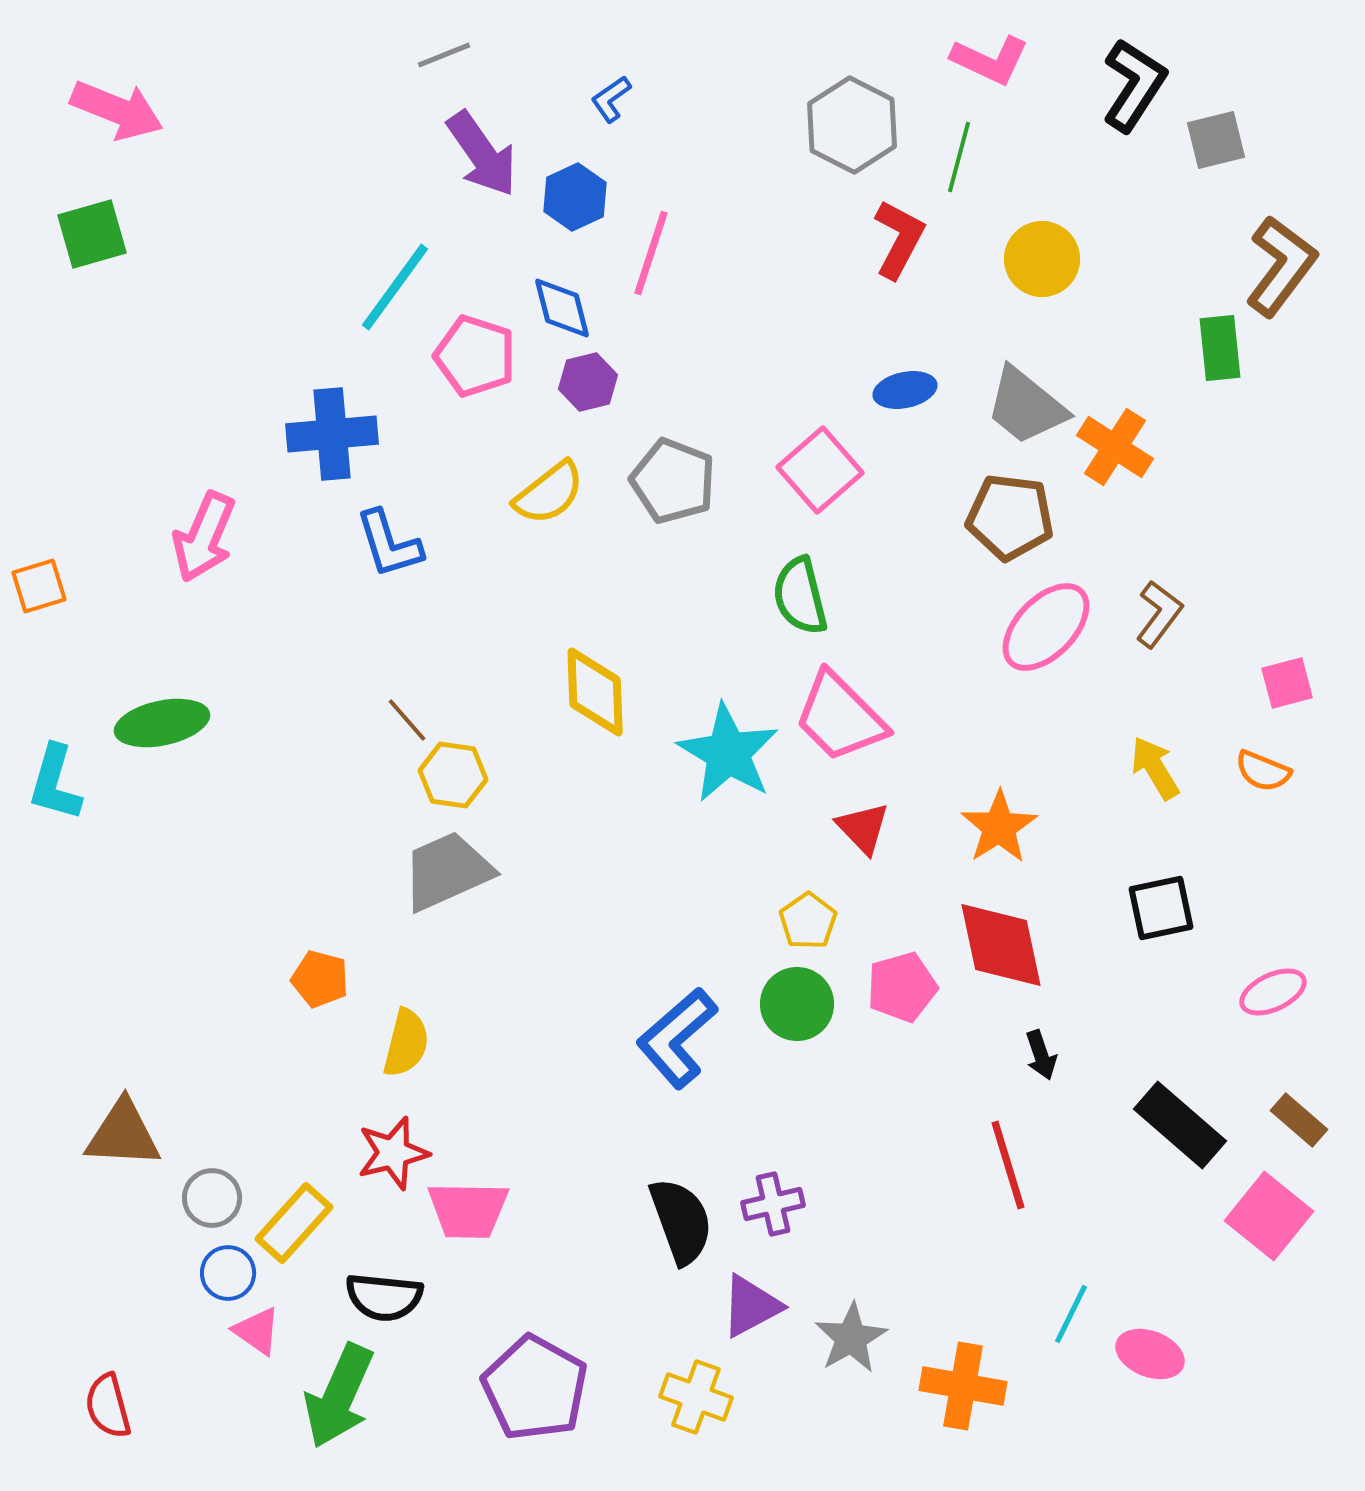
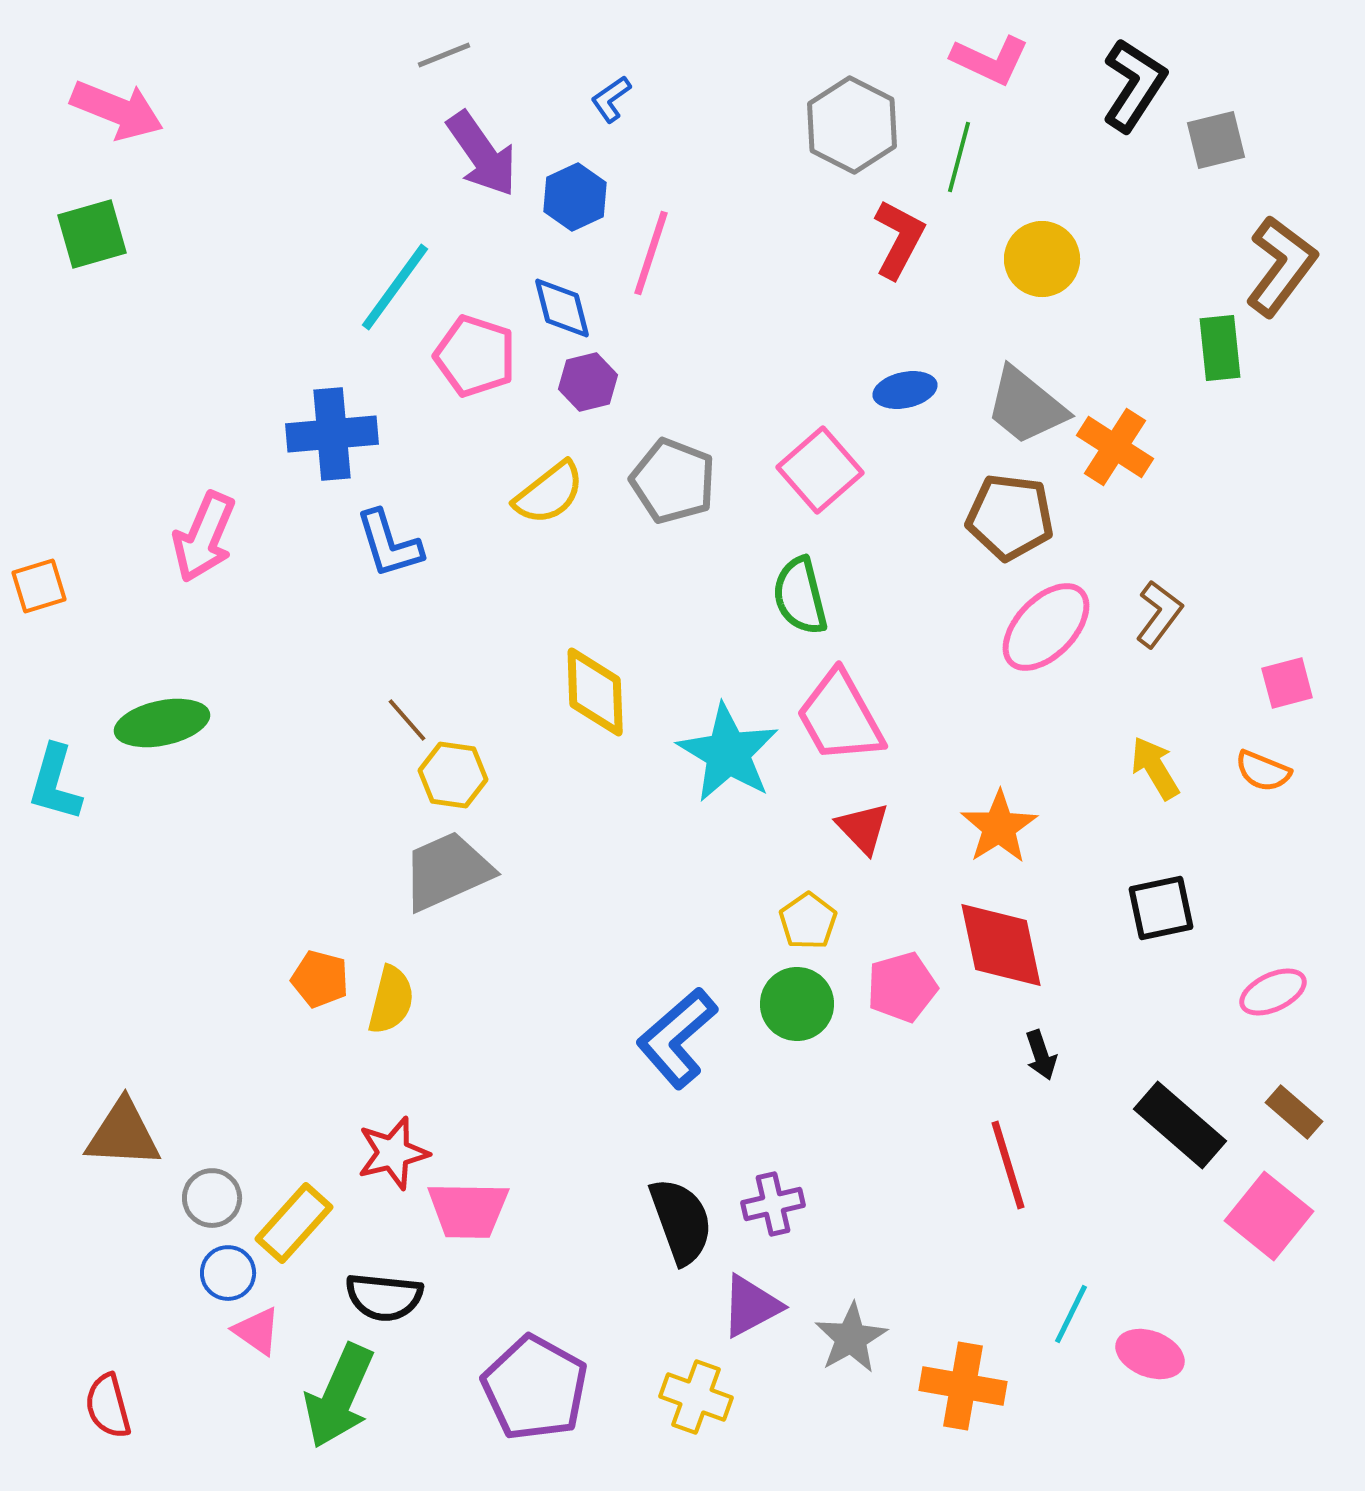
pink trapezoid at (840, 717): rotated 16 degrees clockwise
yellow semicircle at (406, 1043): moved 15 px left, 43 px up
brown rectangle at (1299, 1120): moved 5 px left, 8 px up
